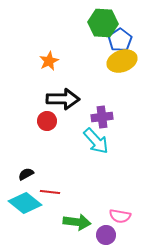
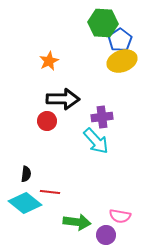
black semicircle: rotated 126 degrees clockwise
